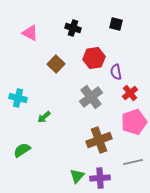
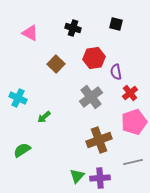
cyan cross: rotated 12 degrees clockwise
